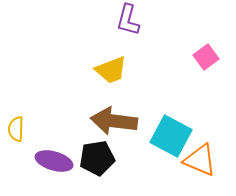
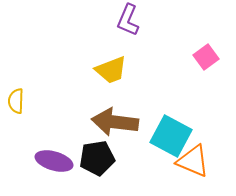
purple L-shape: rotated 8 degrees clockwise
brown arrow: moved 1 px right, 1 px down
yellow semicircle: moved 28 px up
orange triangle: moved 7 px left, 1 px down
